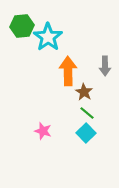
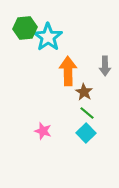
green hexagon: moved 3 px right, 2 px down
